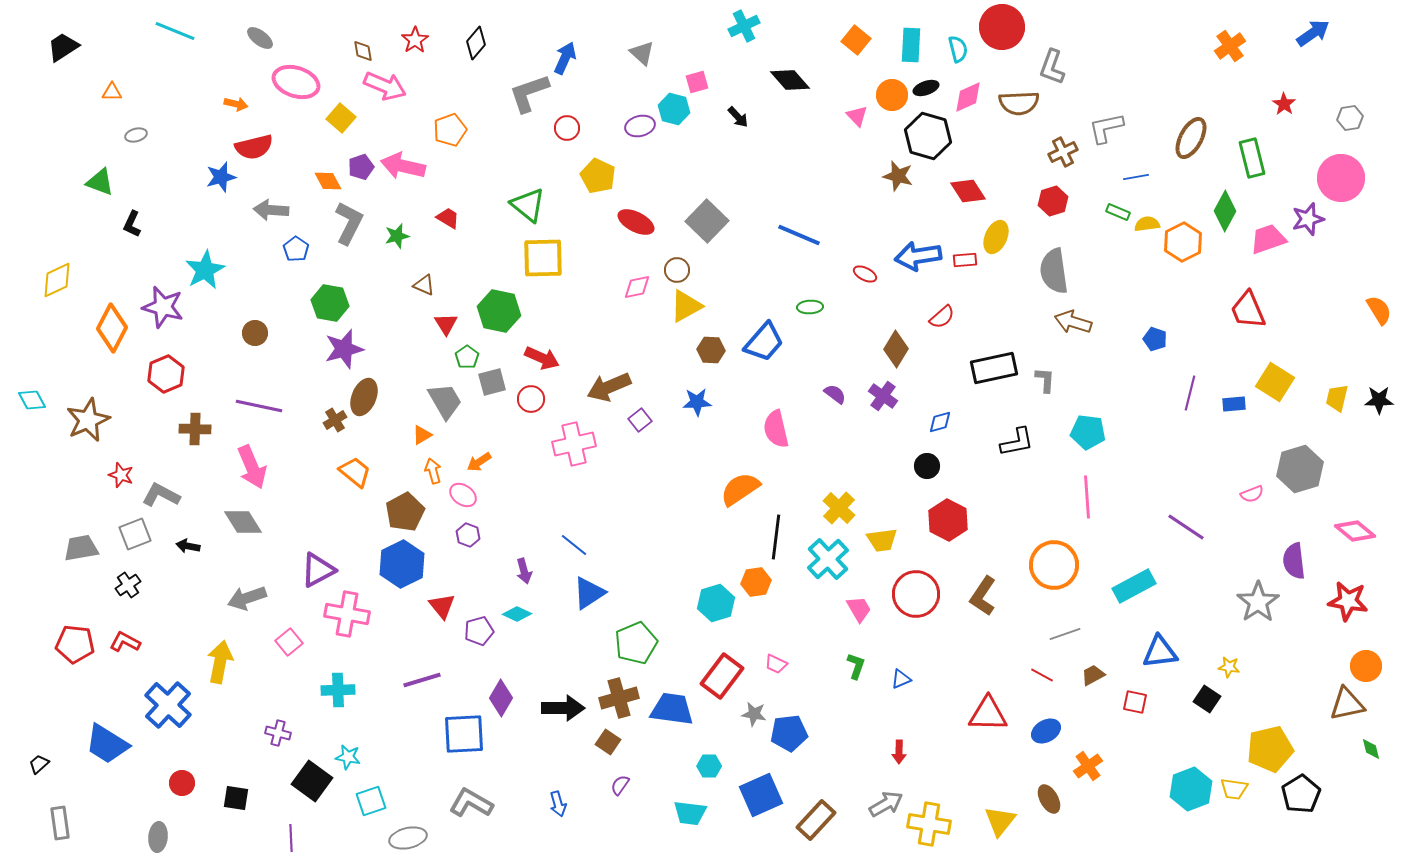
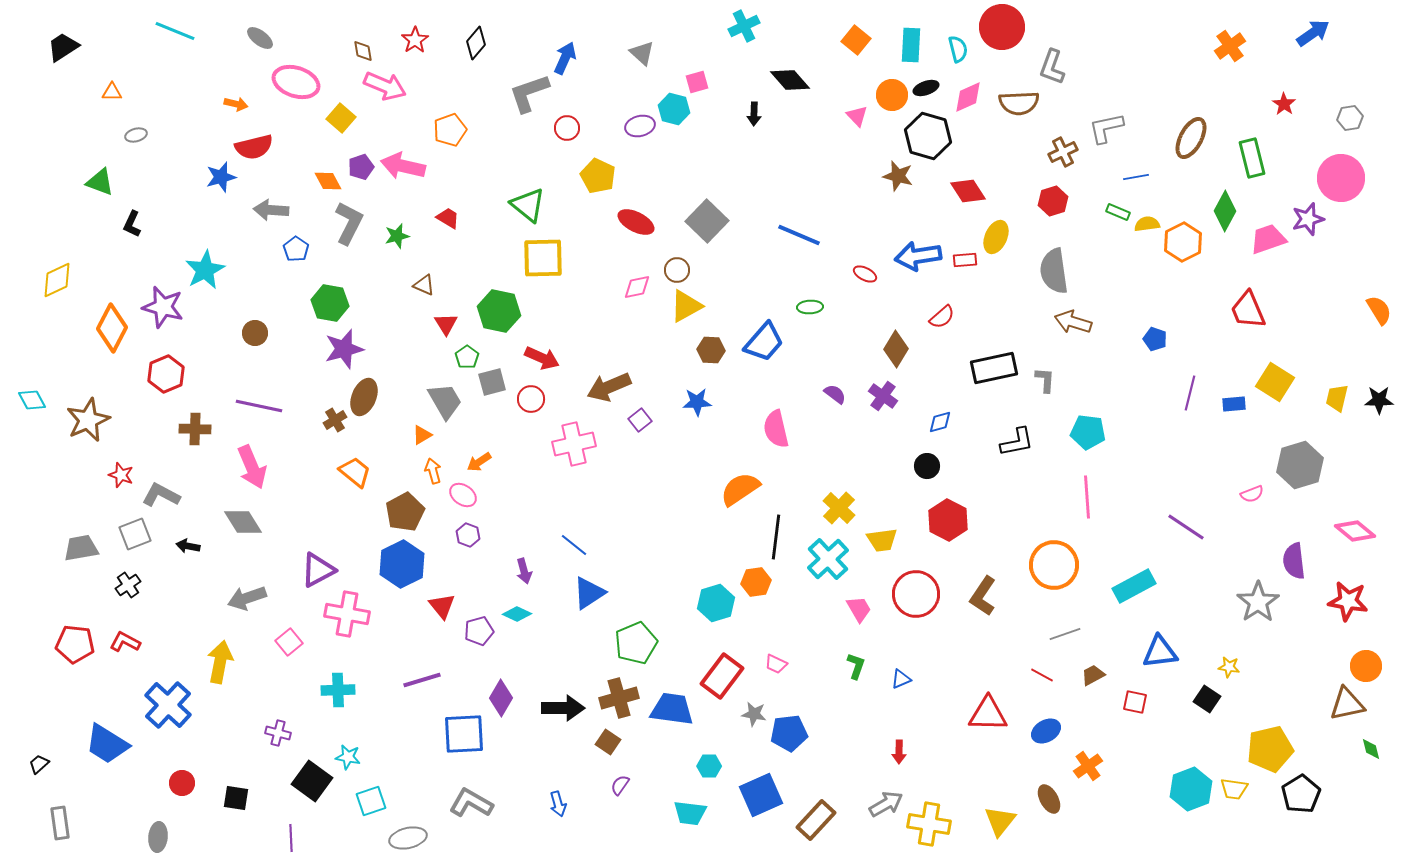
black arrow at (738, 117): moved 16 px right, 3 px up; rotated 45 degrees clockwise
gray hexagon at (1300, 469): moved 4 px up
